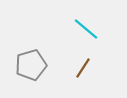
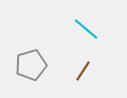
brown line: moved 3 px down
